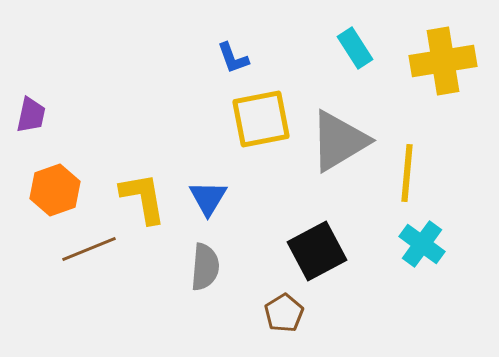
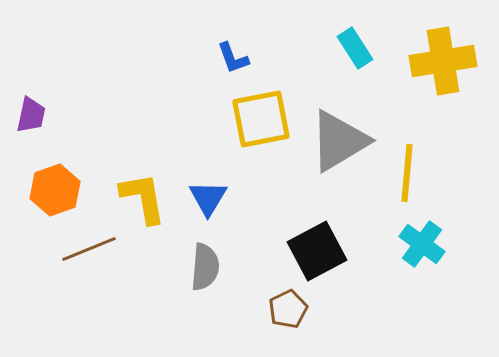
brown pentagon: moved 4 px right, 4 px up; rotated 6 degrees clockwise
